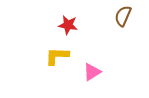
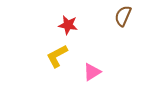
yellow L-shape: rotated 30 degrees counterclockwise
